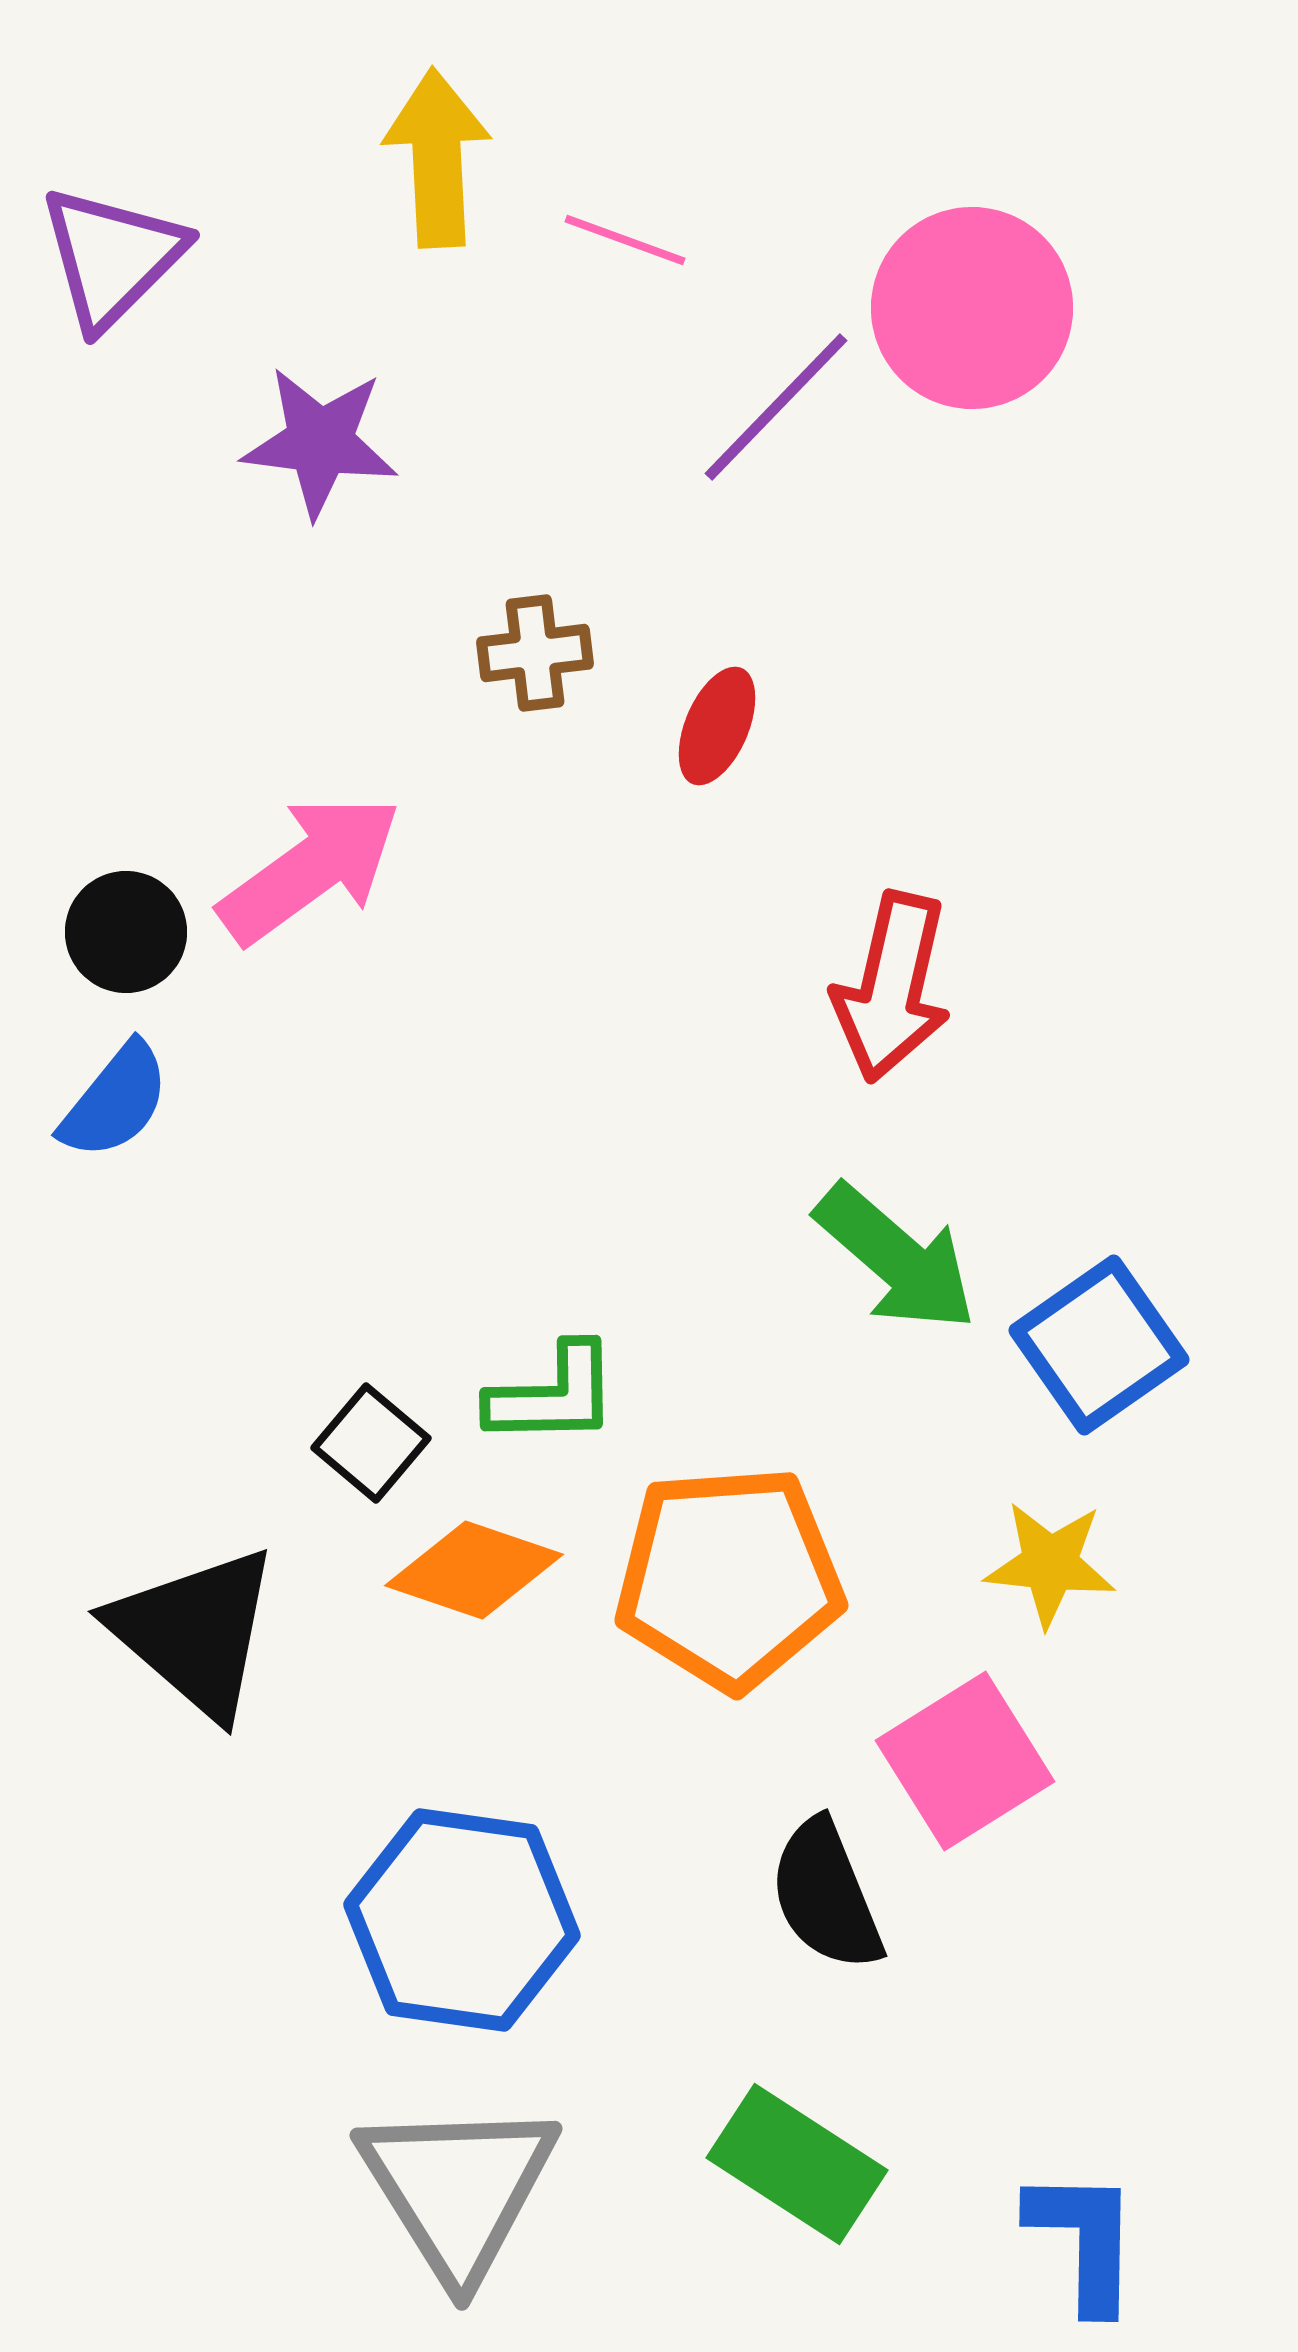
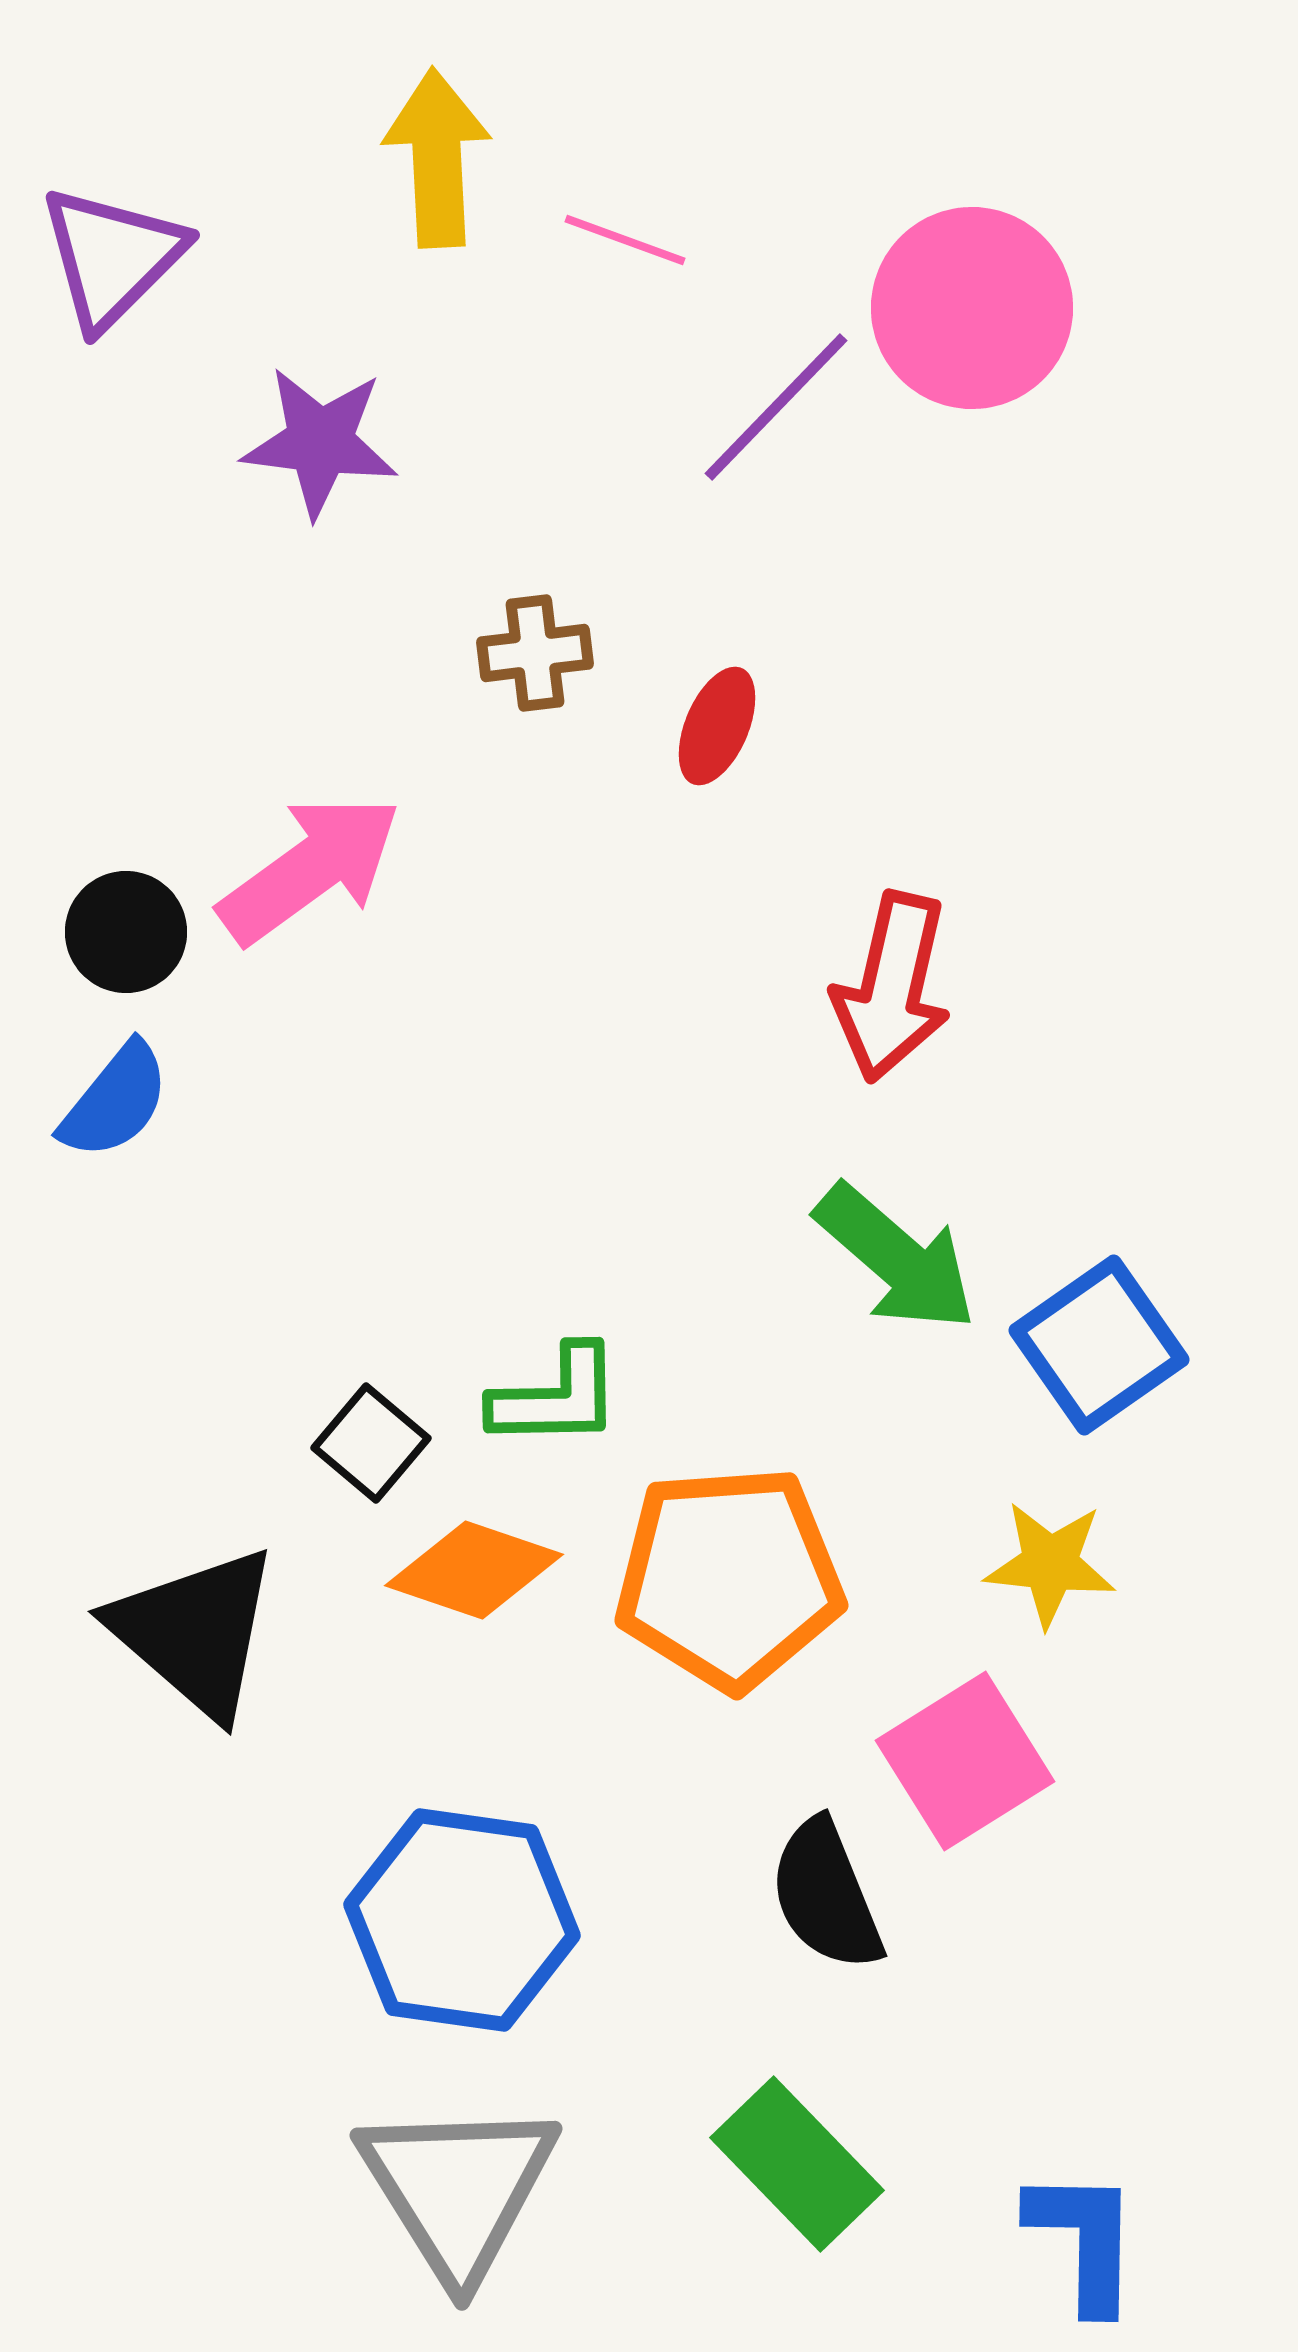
green L-shape: moved 3 px right, 2 px down
green rectangle: rotated 13 degrees clockwise
